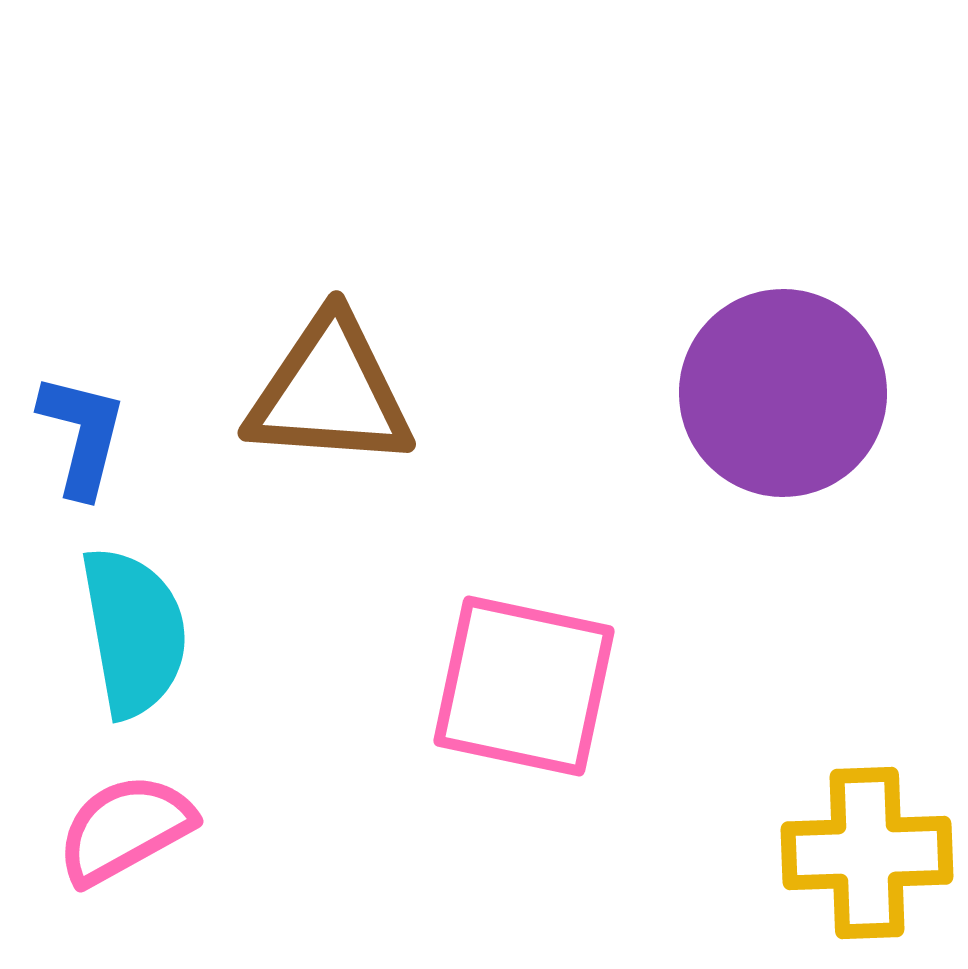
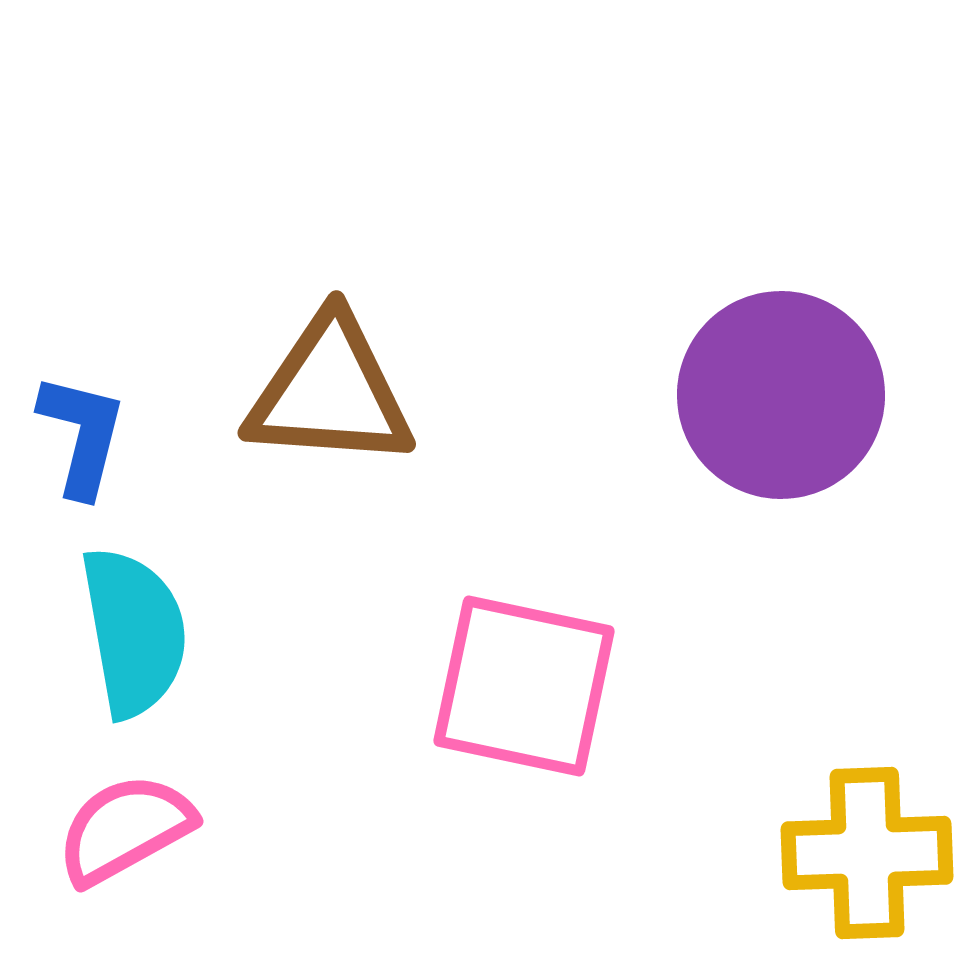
purple circle: moved 2 px left, 2 px down
